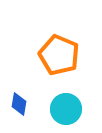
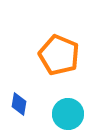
cyan circle: moved 2 px right, 5 px down
